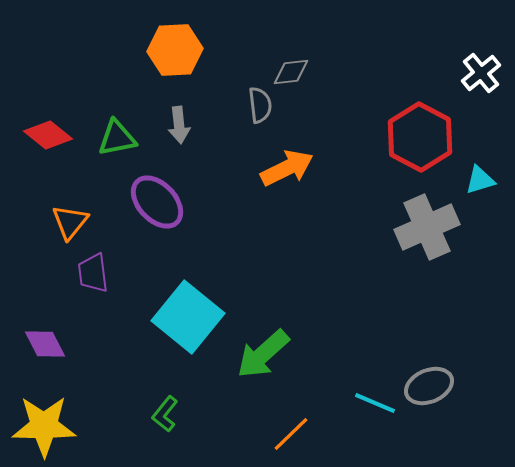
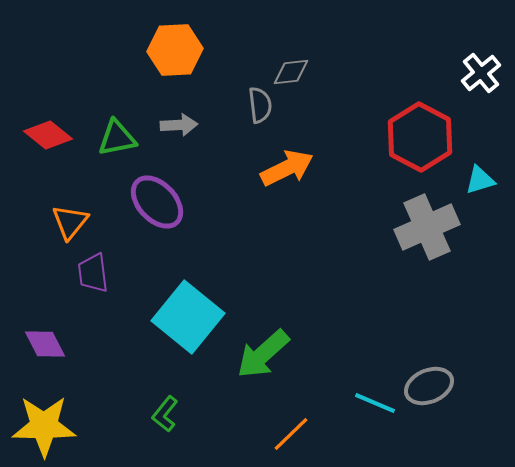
gray arrow: rotated 87 degrees counterclockwise
